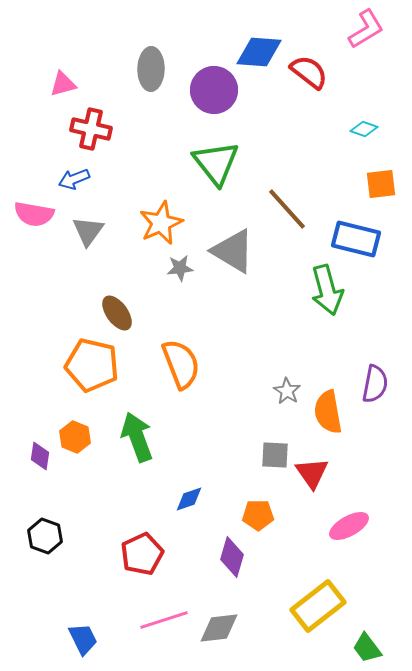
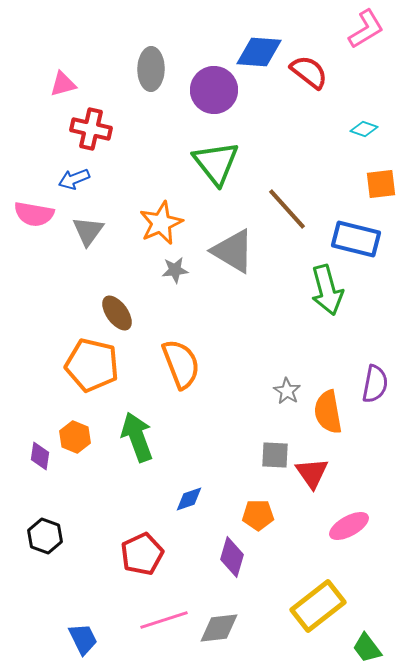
gray star at (180, 268): moved 5 px left, 2 px down
